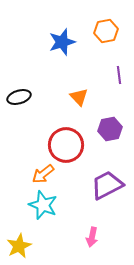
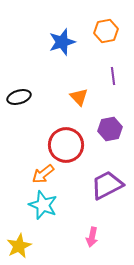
purple line: moved 6 px left, 1 px down
